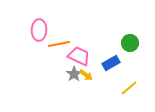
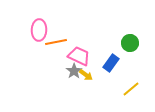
orange line: moved 3 px left, 2 px up
blue rectangle: rotated 24 degrees counterclockwise
gray star: moved 3 px up
yellow line: moved 2 px right, 1 px down
